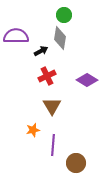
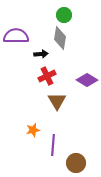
black arrow: moved 3 px down; rotated 24 degrees clockwise
brown triangle: moved 5 px right, 5 px up
